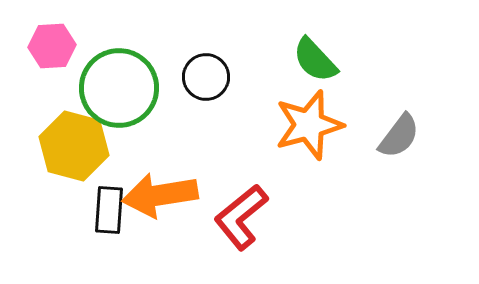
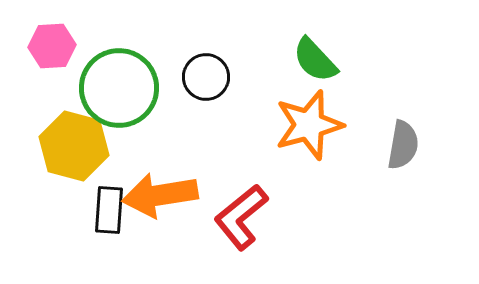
gray semicircle: moved 4 px right, 9 px down; rotated 27 degrees counterclockwise
